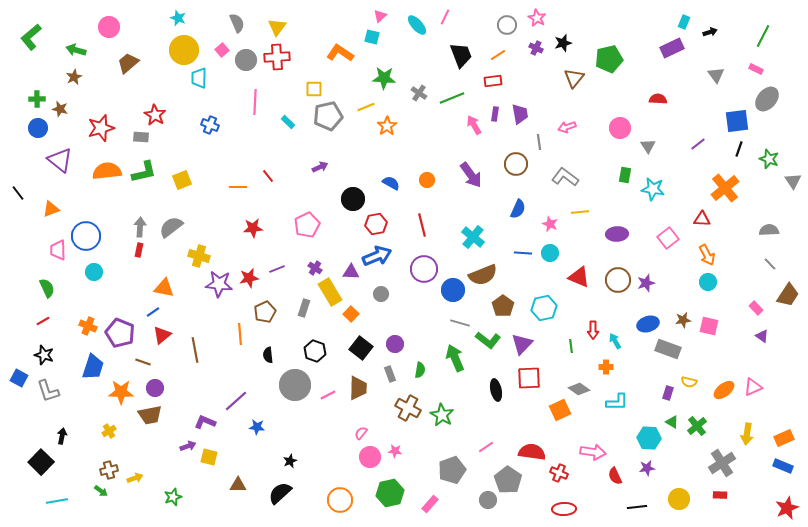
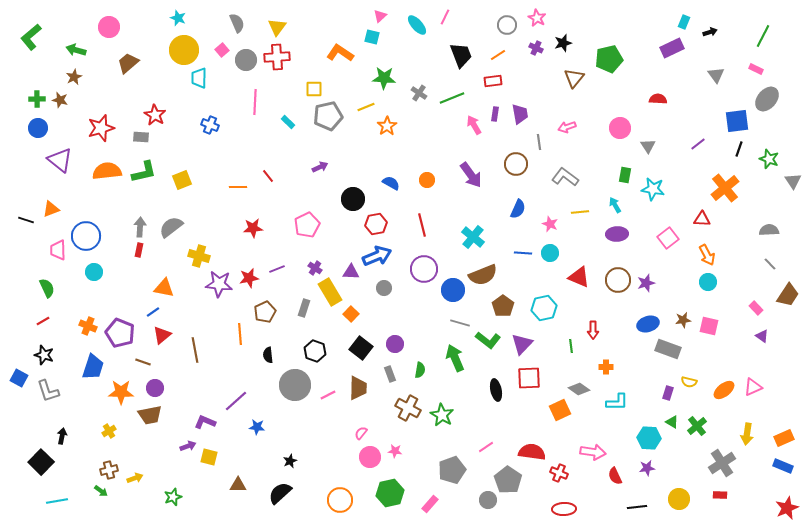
brown star at (60, 109): moved 9 px up
black line at (18, 193): moved 8 px right, 27 px down; rotated 35 degrees counterclockwise
gray circle at (381, 294): moved 3 px right, 6 px up
cyan arrow at (615, 341): moved 136 px up
